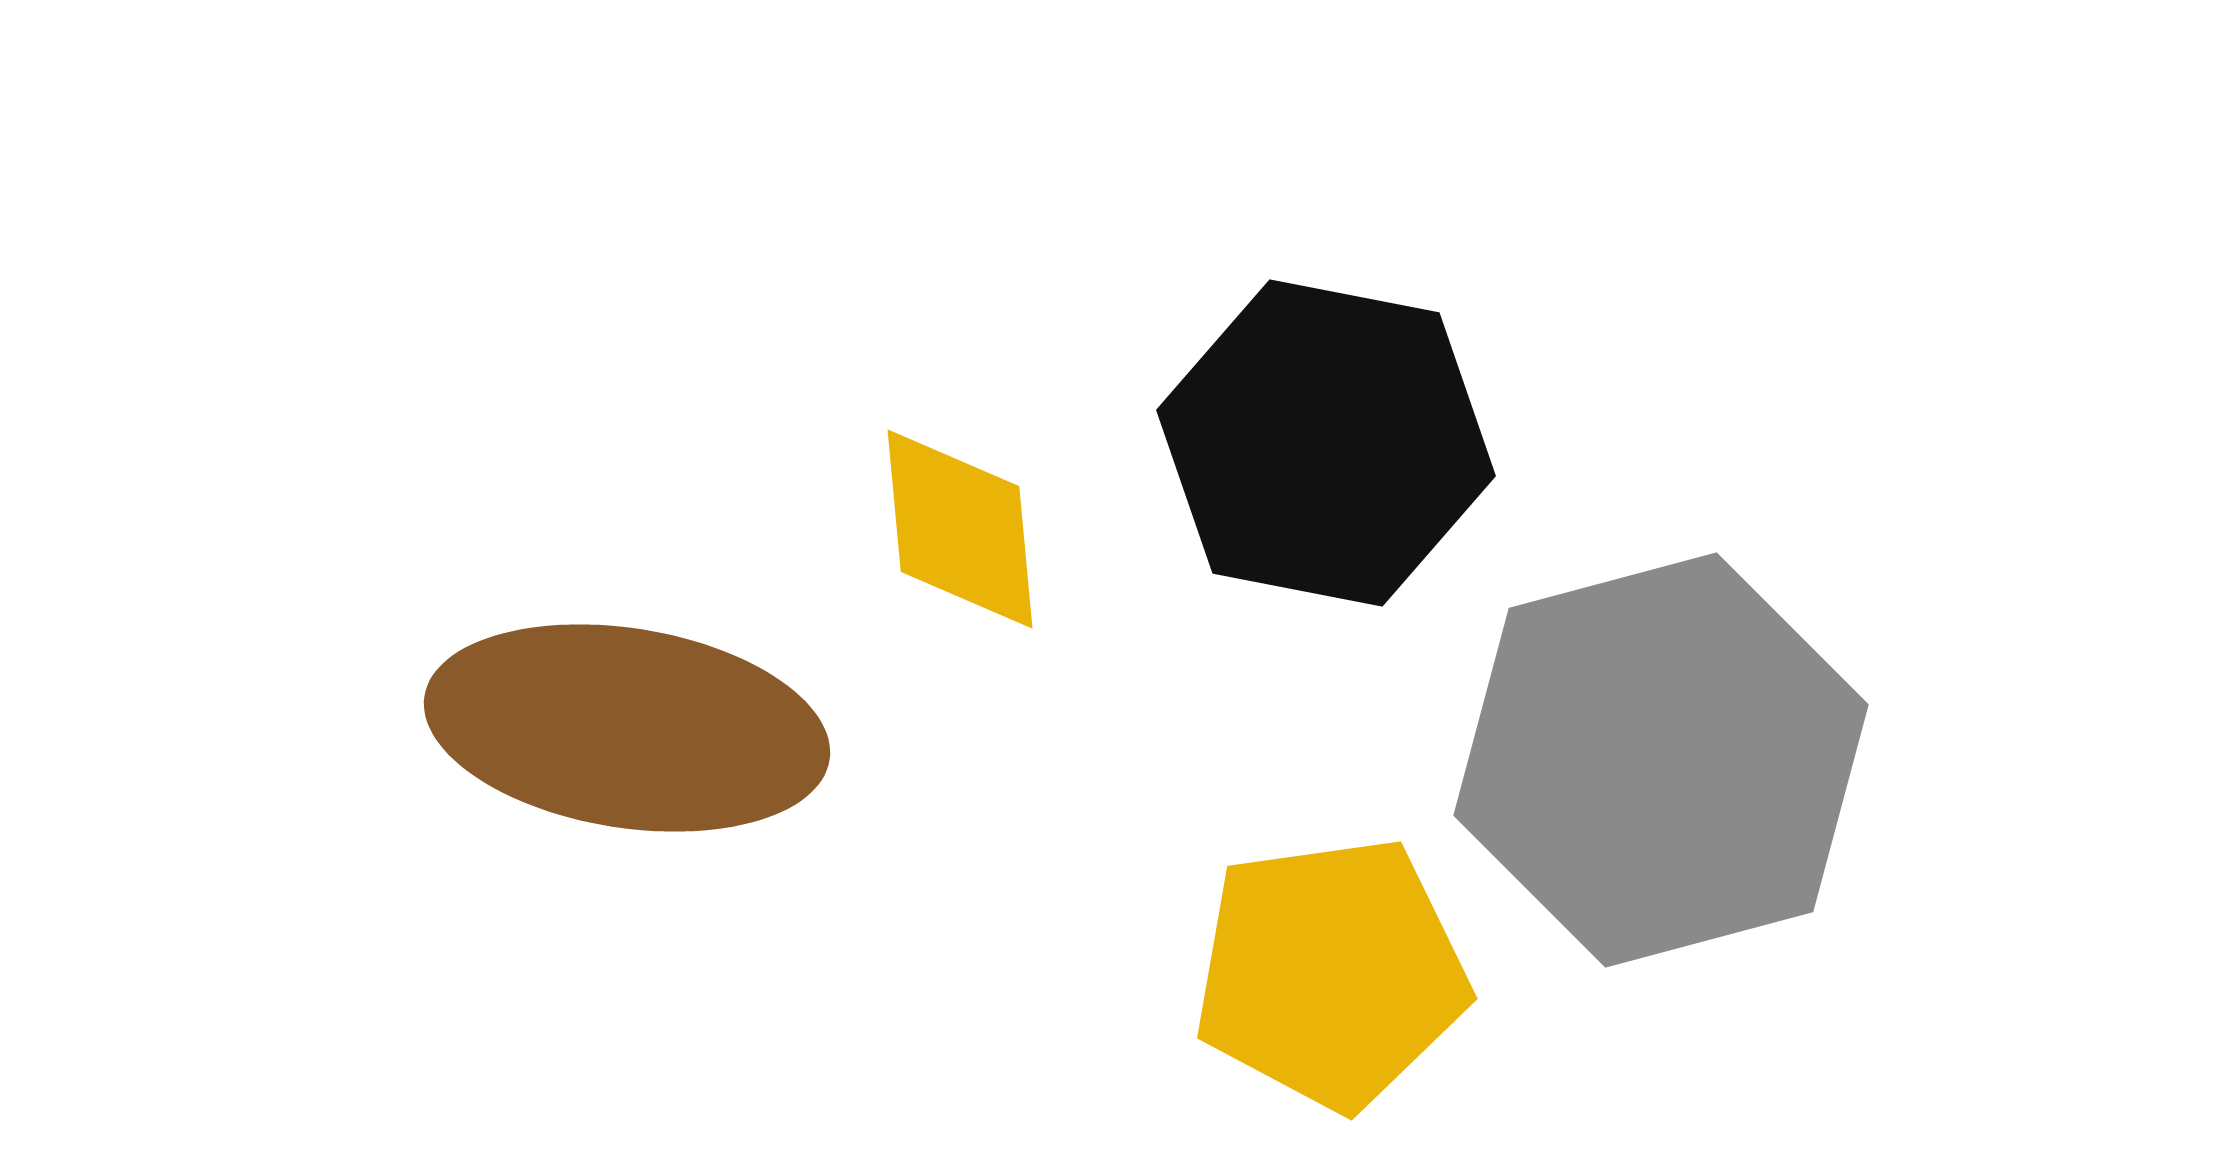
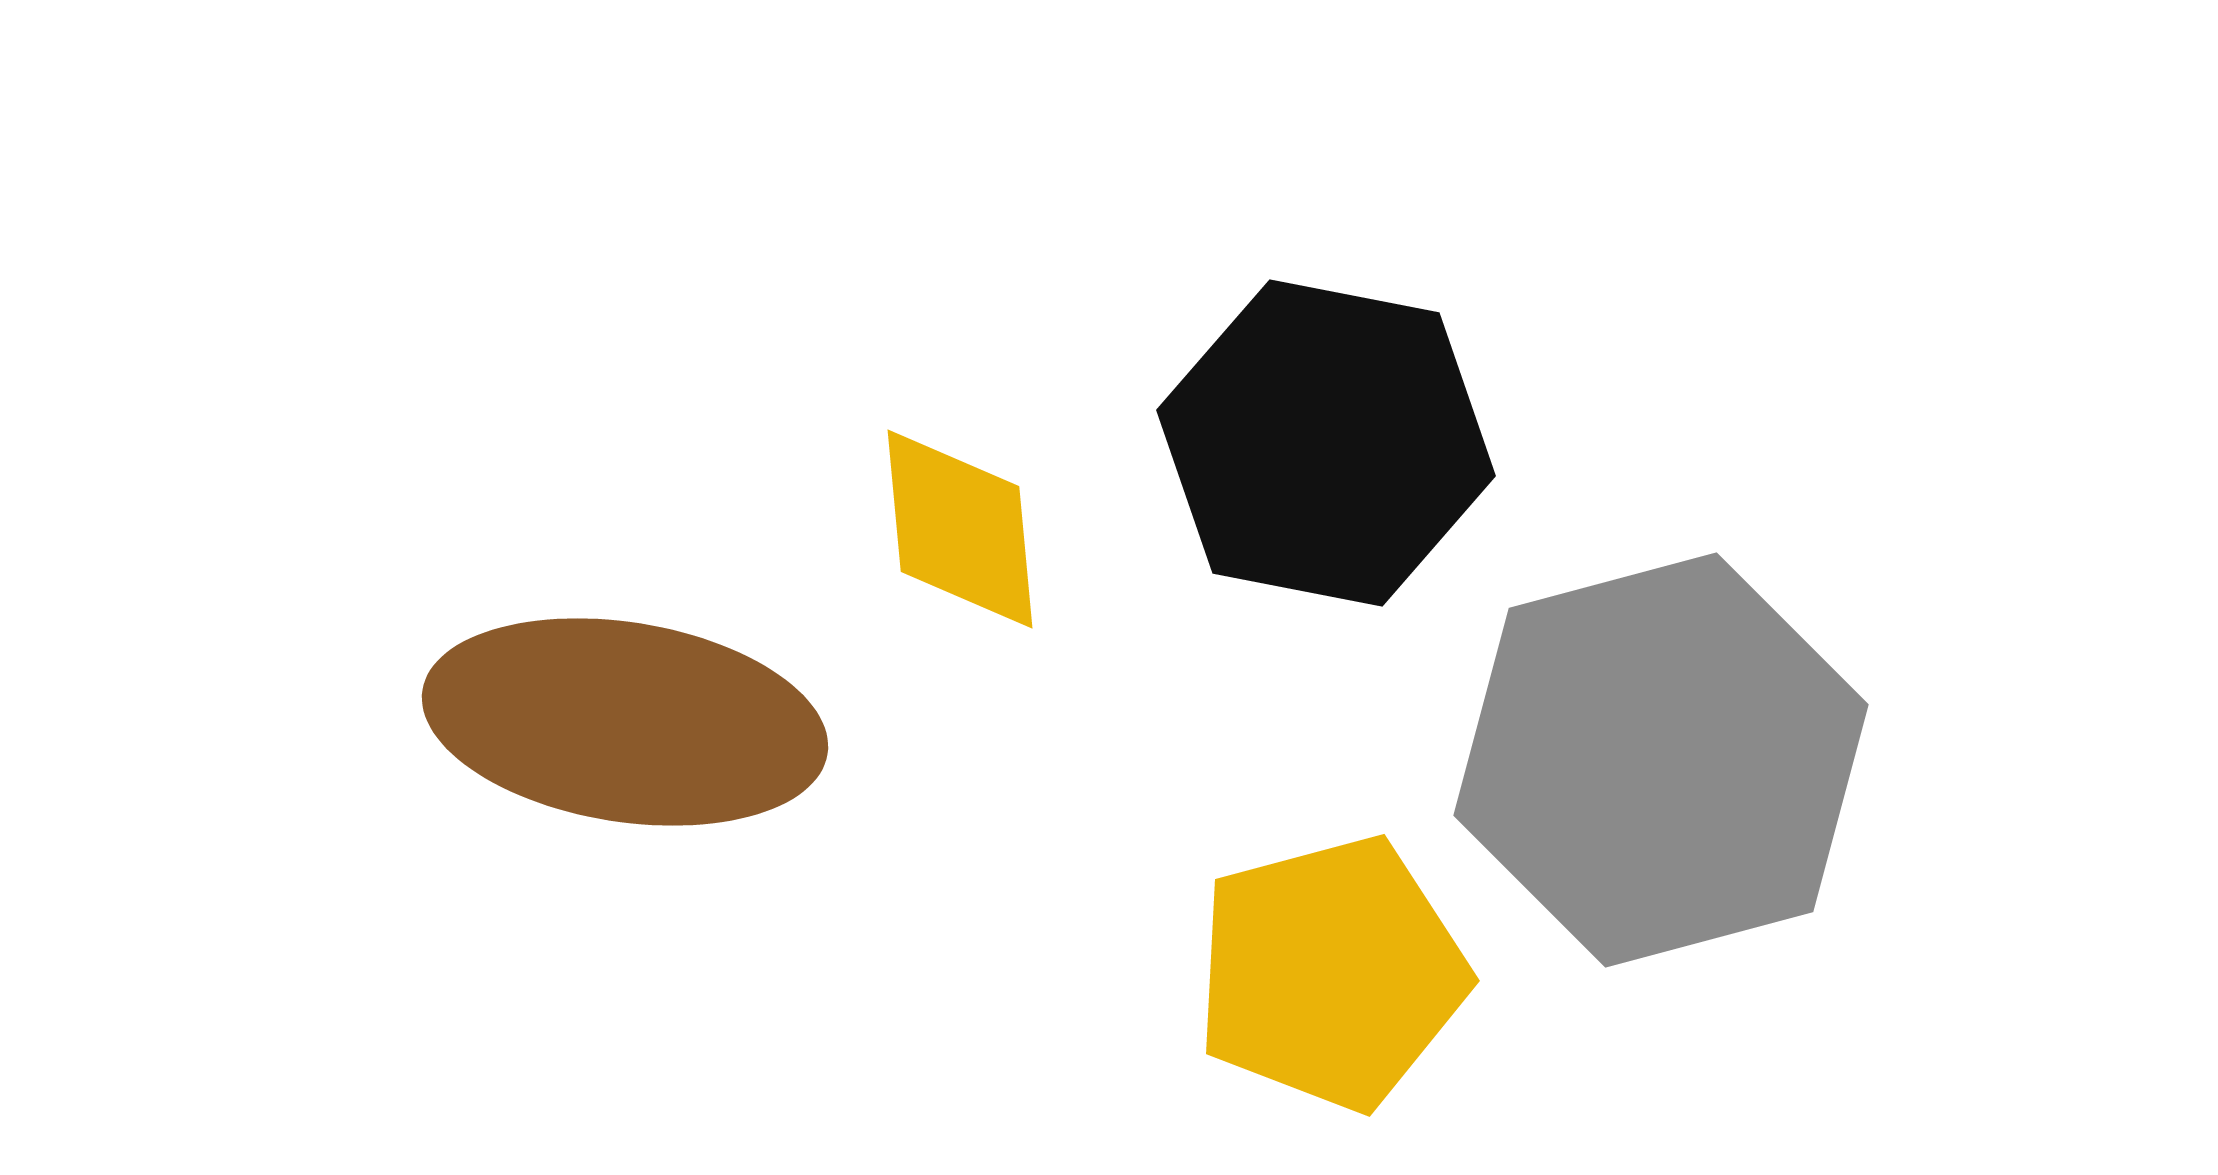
brown ellipse: moved 2 px left, 6 px up
yellow pentagon: rotated 7 degrees counterclockwise
